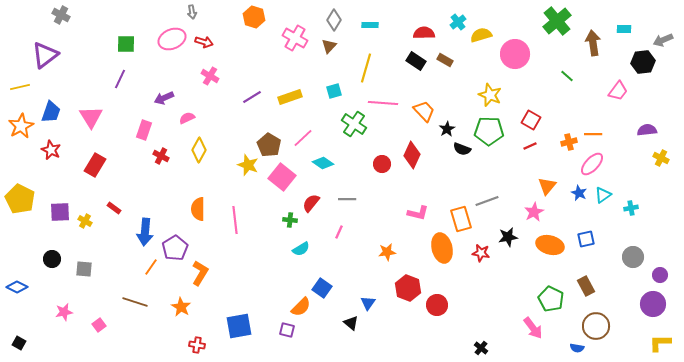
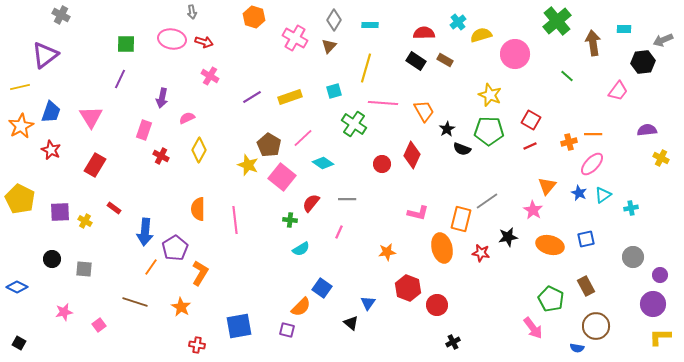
pink ellipse at (172, 39): rotated 32 degrees clockwise
purple arrow at (164, 98): moved 2 px left; rotated 54 degrees counterclockwise
orange trapezoid at (424, 111): rotated 15 degrees clockwise
gray line at (487, 201): rotated 15 degrees counterclockwise
pink star at (534, 212): moved 1 px left, 2 px up; rotated 12 degrees counterclockwise
orange rectangle at (461, 219): rotated 30 degrees clockwise
yellow L-shape at (660, 343): moved 6 px up
black cross at (481, 348): moved 28 px left, 6 px up; rotated 24 degrees clockwise
